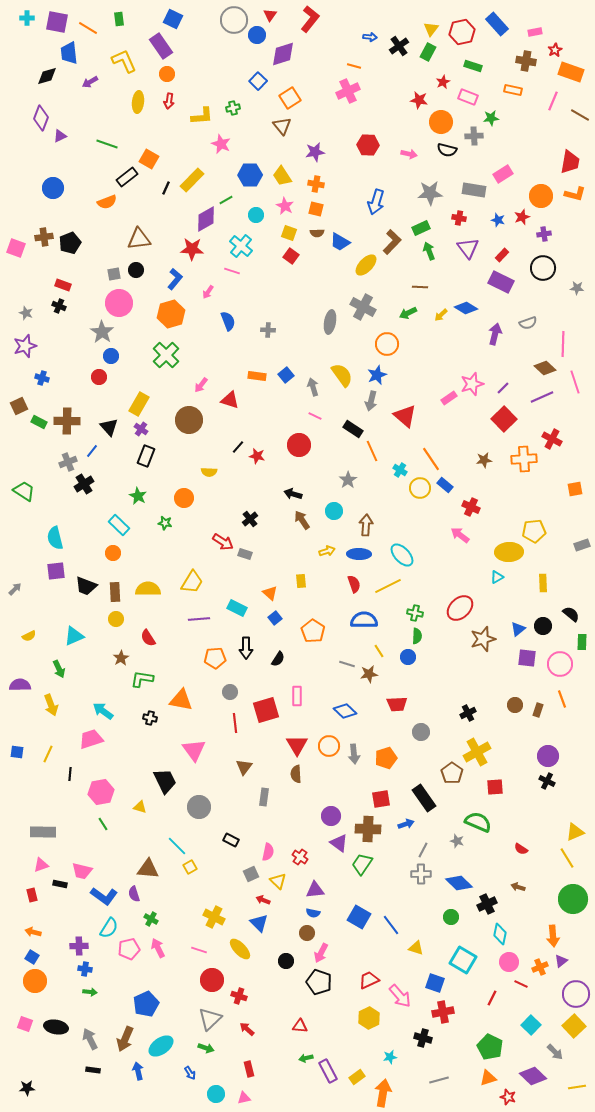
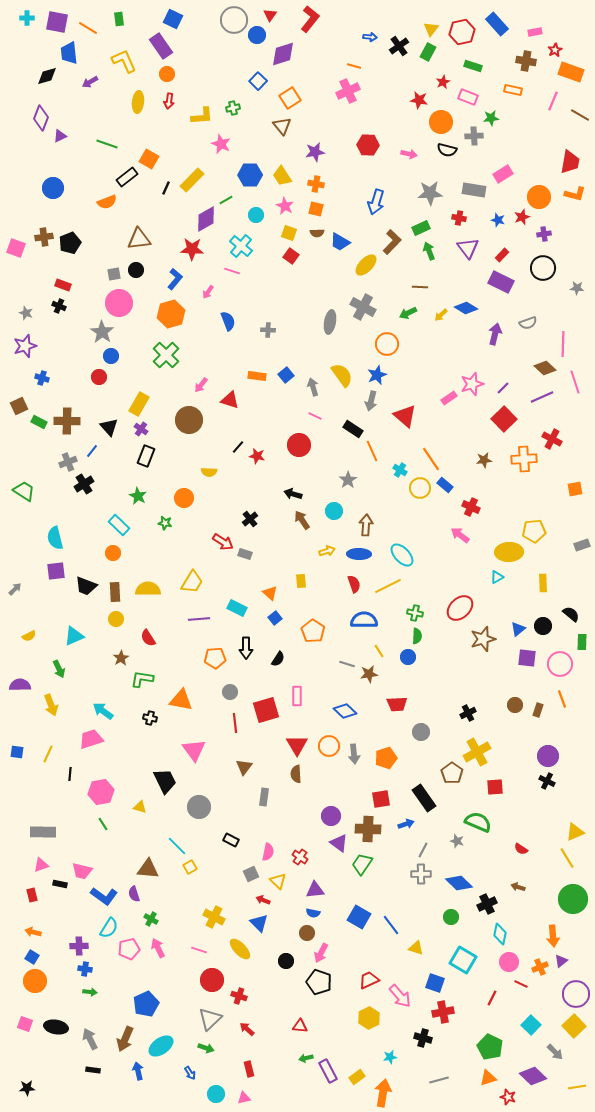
orange circle at (541, 196): moved 2 px left, 1 px down
